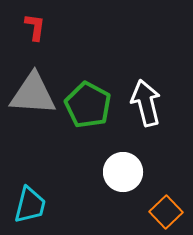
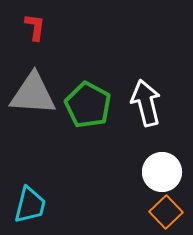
white circle: moved 39 px right
